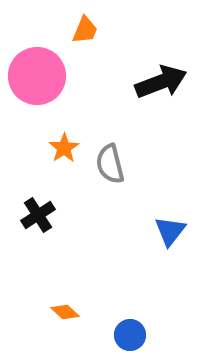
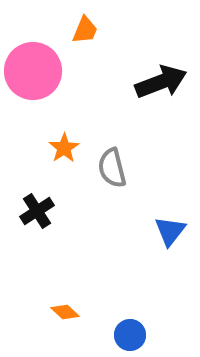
pink circle: moved 4 px left, 5 px up
gray semicircle: moved 2 px right, 4 px down
black cross: moved 1 px left, 4 px up
